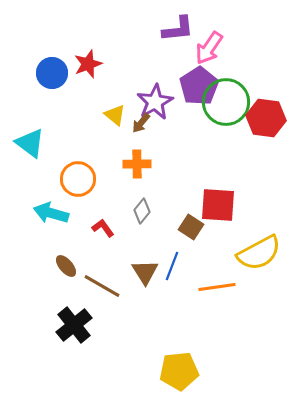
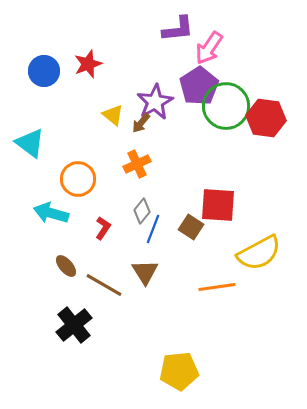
blue circle: moved 8 px left, 2 px up
green circle: moved 4 px down
yellow triangle: moved 2 px left
orange cross: rotated 24 degrees counterclockwise
red L-shape: rotated 70 degrees clockwise
blue line: moved 19 px left, 37 px up
brown line: moved 2 px right, 1 px up
